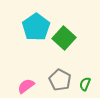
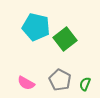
cyan pentagon: rotated 24 degrees counterclockwise
green square: moved 1 px right, 1 px down; rotated 10 degrees clockwise
pink semicircle: moved 3 px up; rotated 114 degrees counterclockwise
